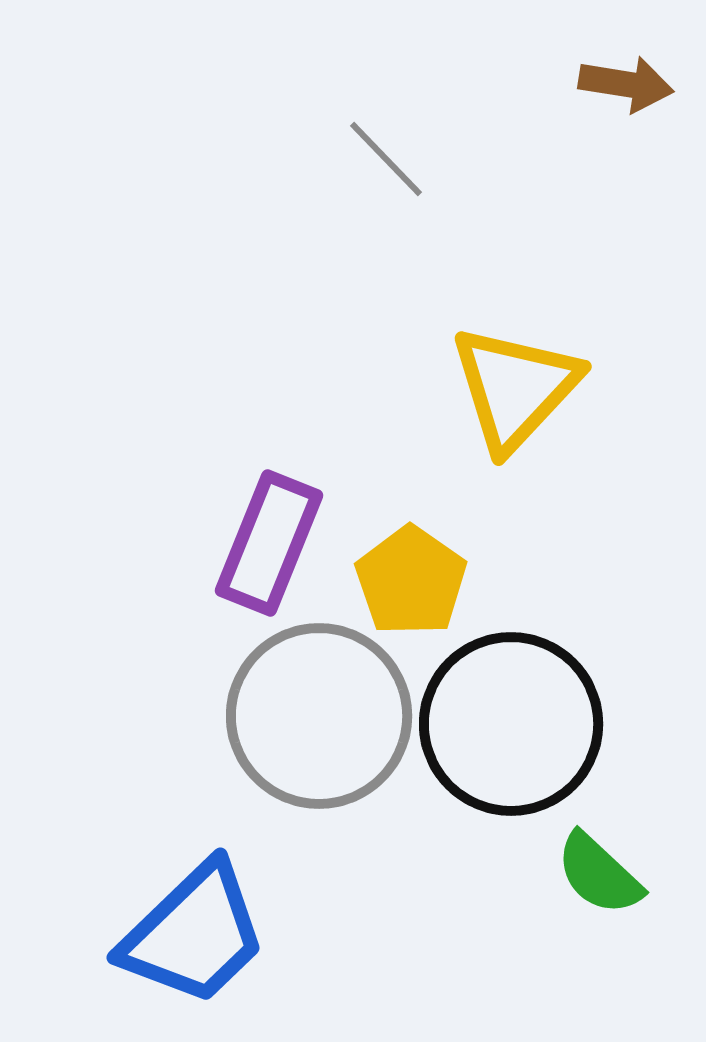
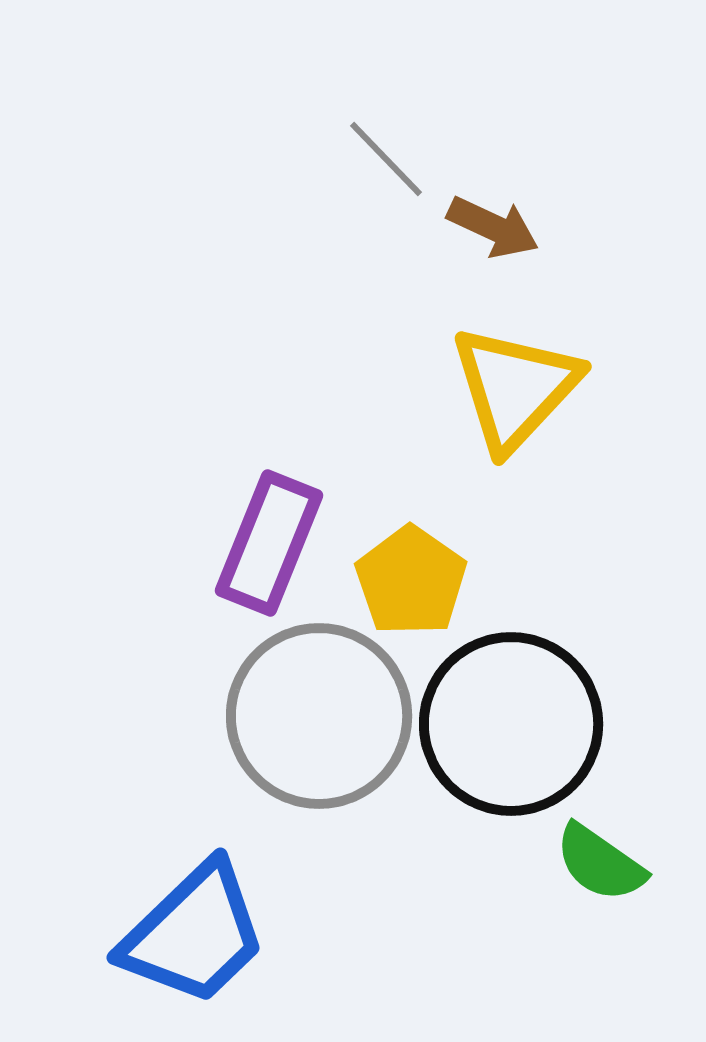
brown arrow: moved 133 px left, 143 px down; rotated 16 degrees clockwise
green semicircle: moved 1 px right, 11 px up; rotated 8 degrees counterclockwise
